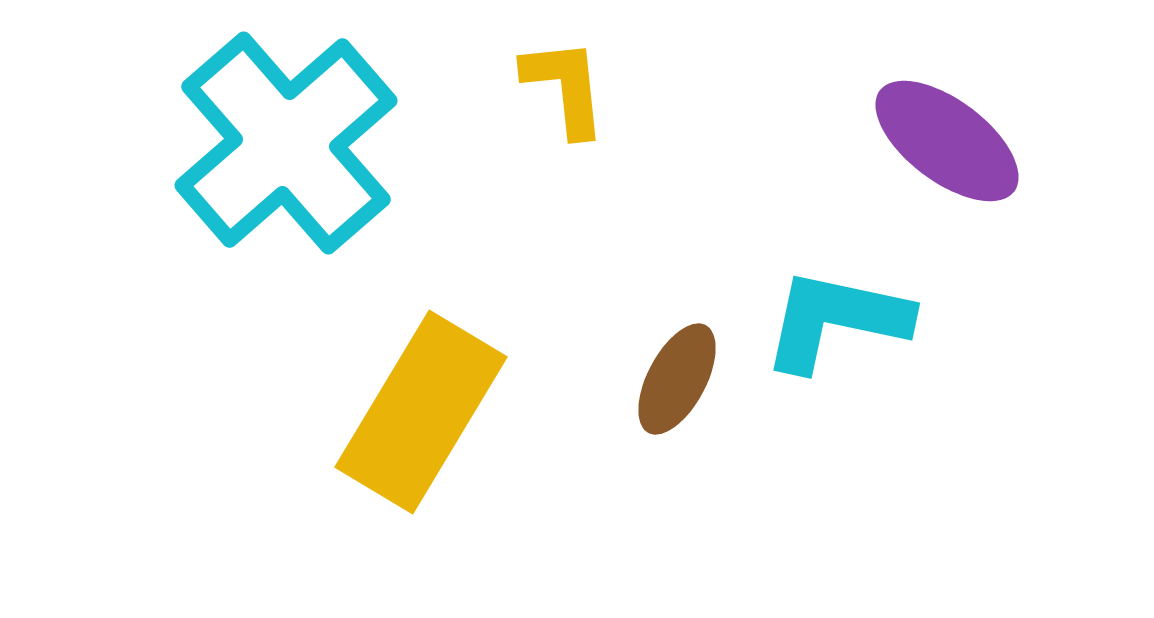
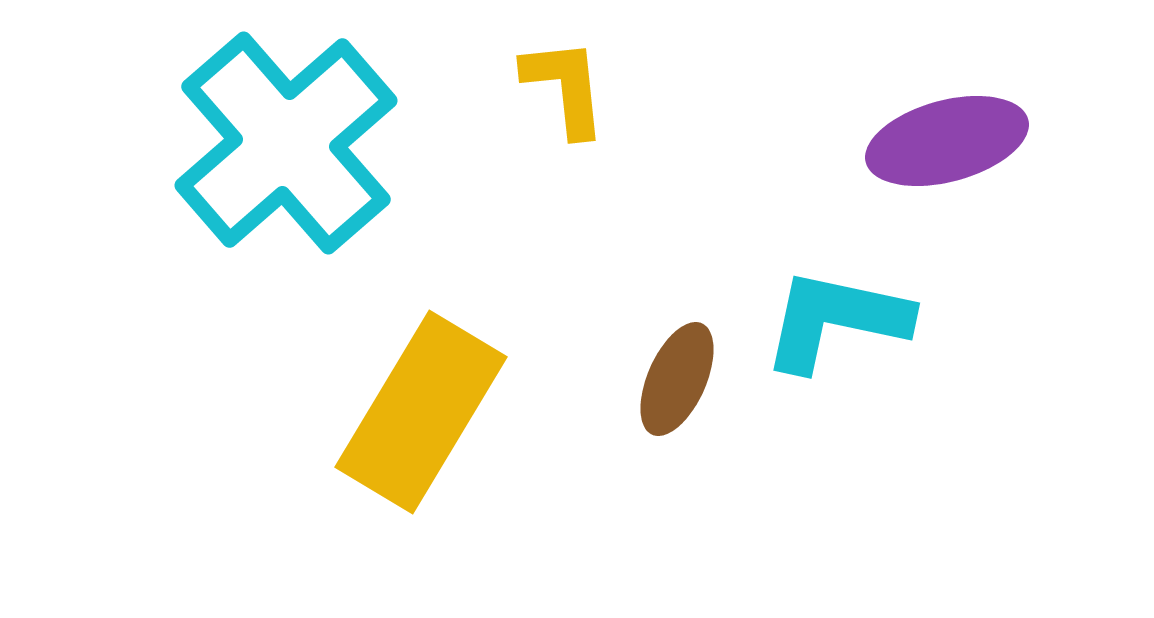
purple ellipse: rotated 52 degrees counterclockwise
brown ellipse: rotated 4 degrees counterclockwise
